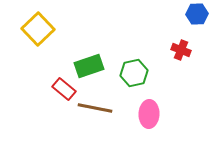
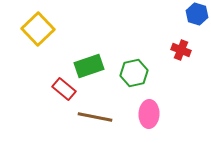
blue hexagon: rotated 20 degrees clockwise
brown line: moved 9 px down
